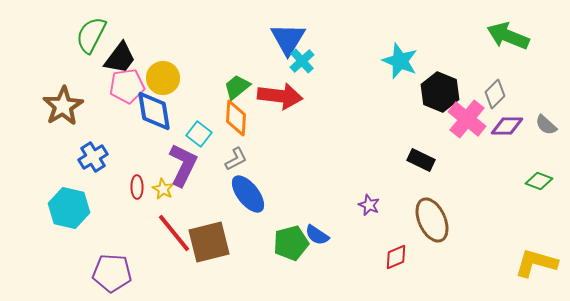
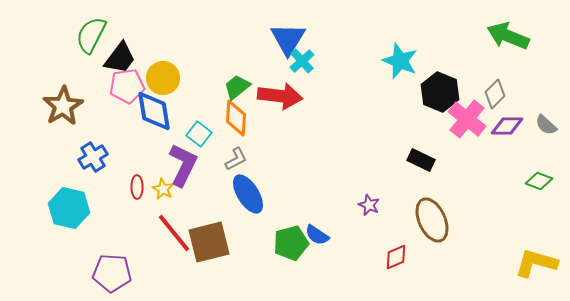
blue ellipse: rotated 6 degrees clockwise
